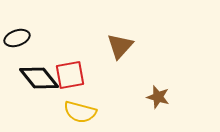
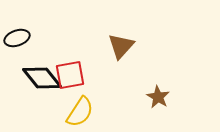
brown triangle: moved 1 px right
black diamond: moved 3 px right
brown star: rotated 15 degrees clockwise
yellow semicircle: rotated 72 degrees counterclockwise
